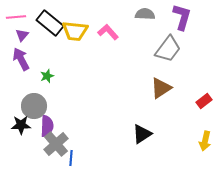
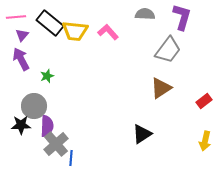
gray trapezoid: moved 1 px down
